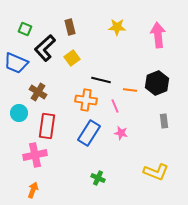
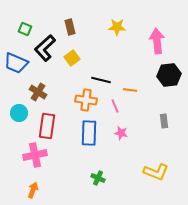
pink arrow: moved 1 px left, 6 px down
black hexagon: moved 12 px right, 8 px up; rotated 15 degrees clockwise
blue rectangle: rotated 30 degrees counterclockwise
